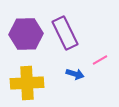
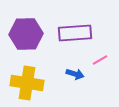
purple rectangle: moved 10 px right; rotated 68 degrees counterclockwise
yellow cross: rotated 12 degrees clockwise
